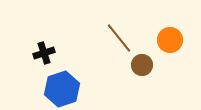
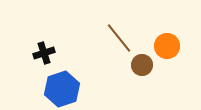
orange circle: moved 3 px left, 6 px down
